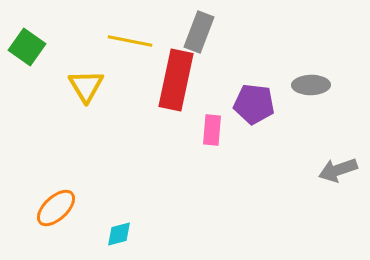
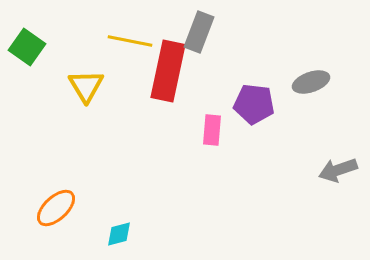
red rectangle: moved 8 px left, 9 px up
gray ellipse: moved 3 px up; rotated 18 degrees counterclockwise
